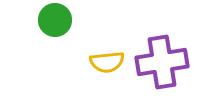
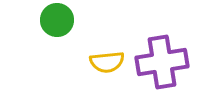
green circle: moved 2 px right
